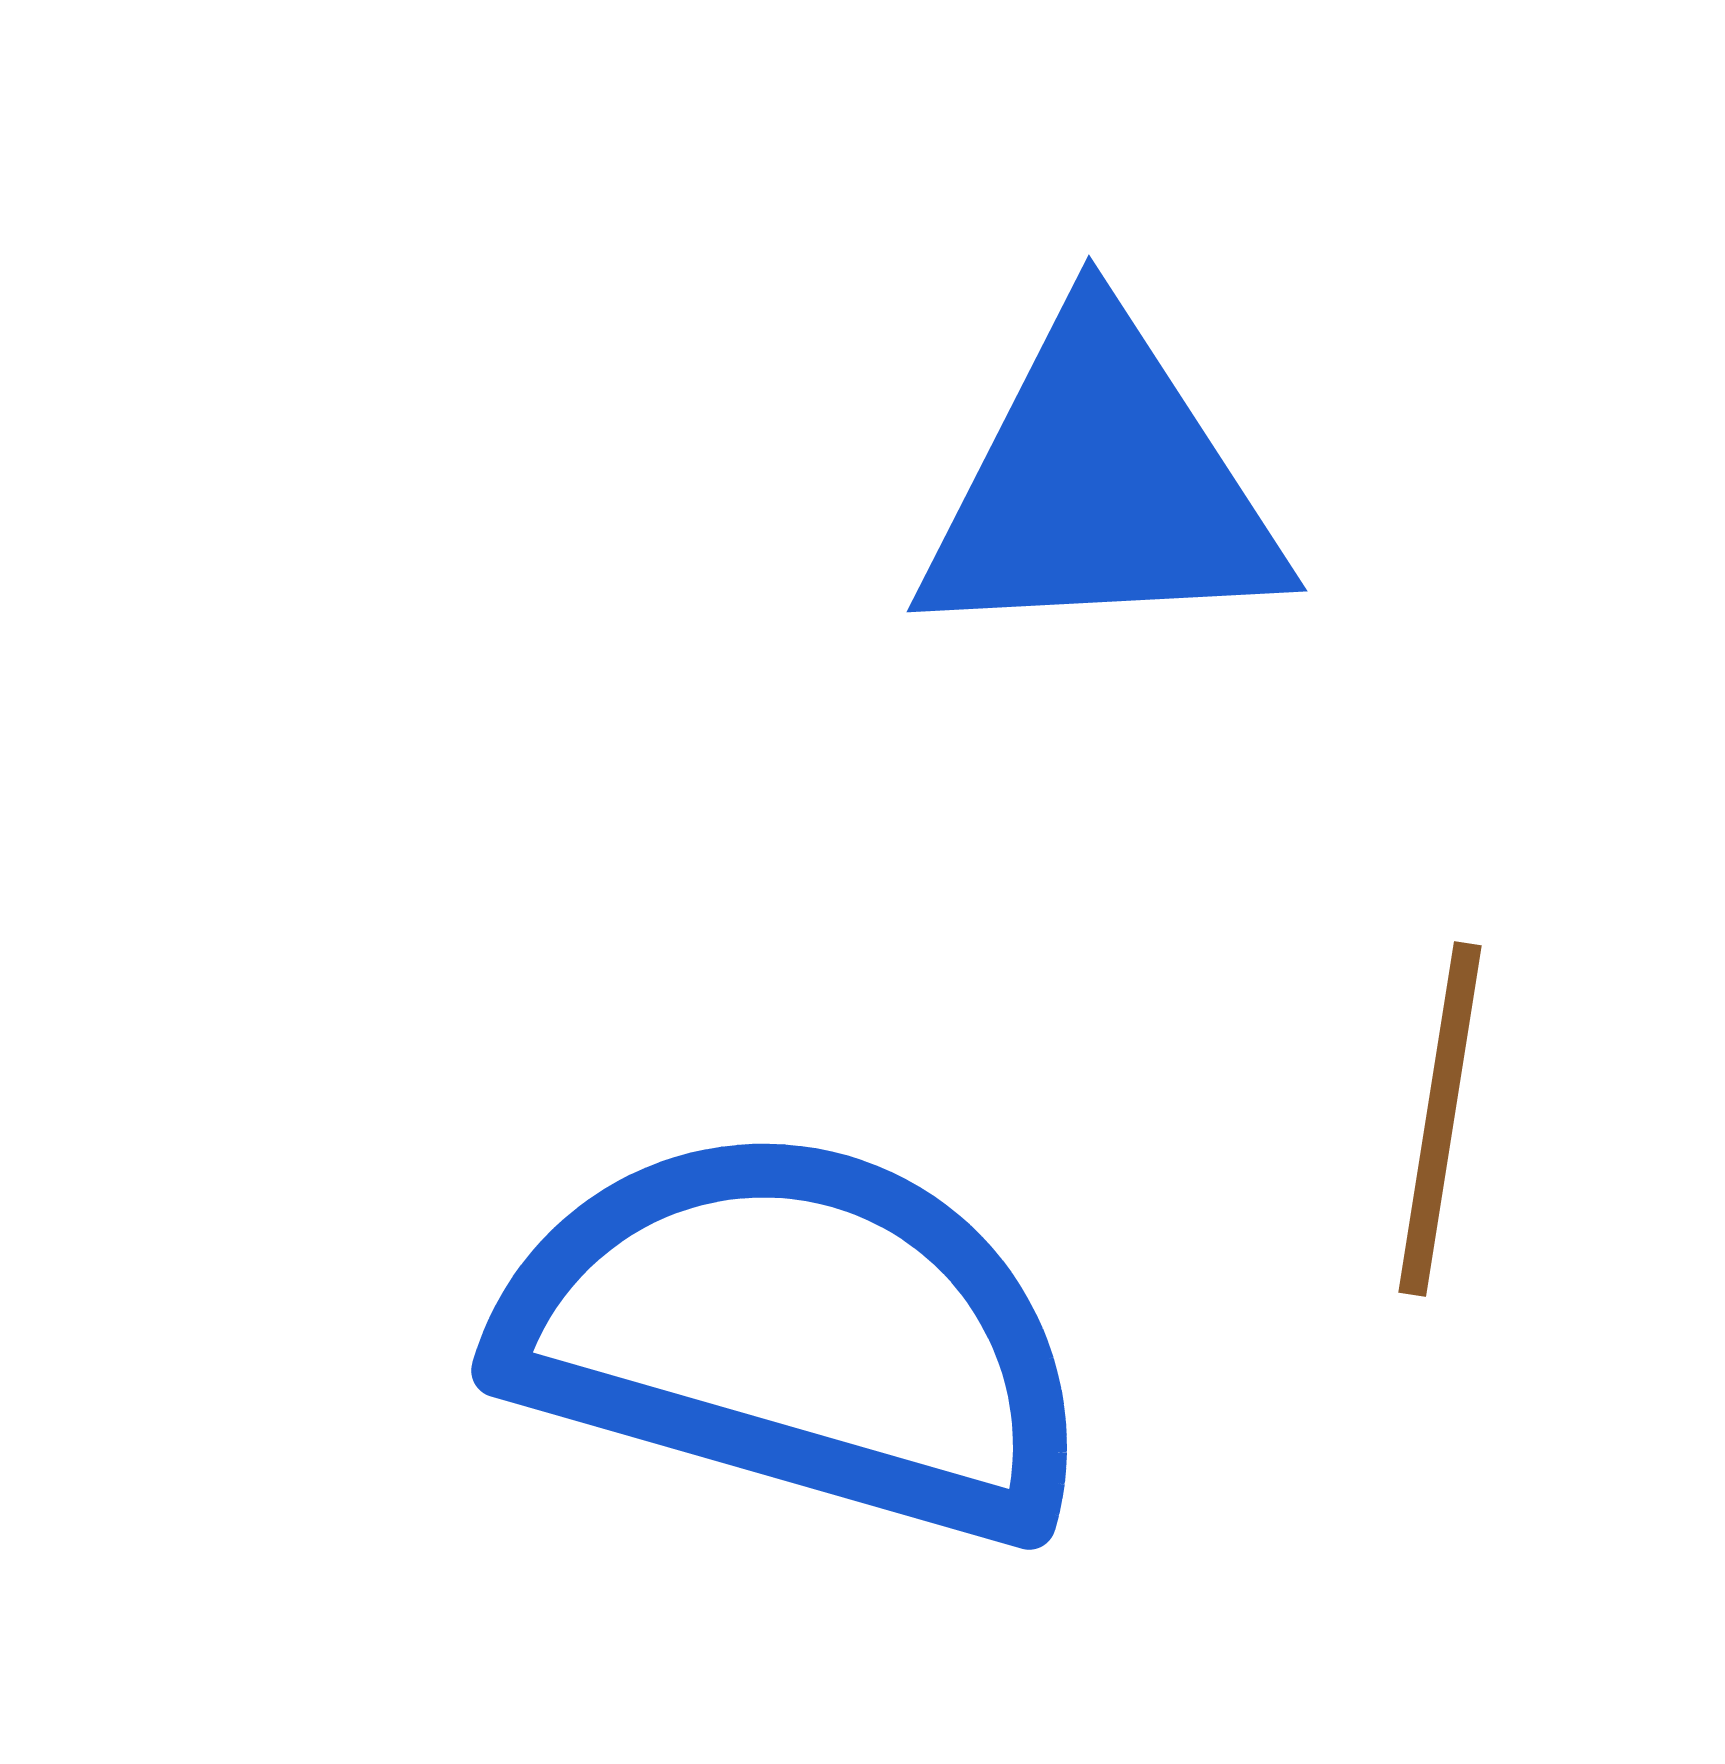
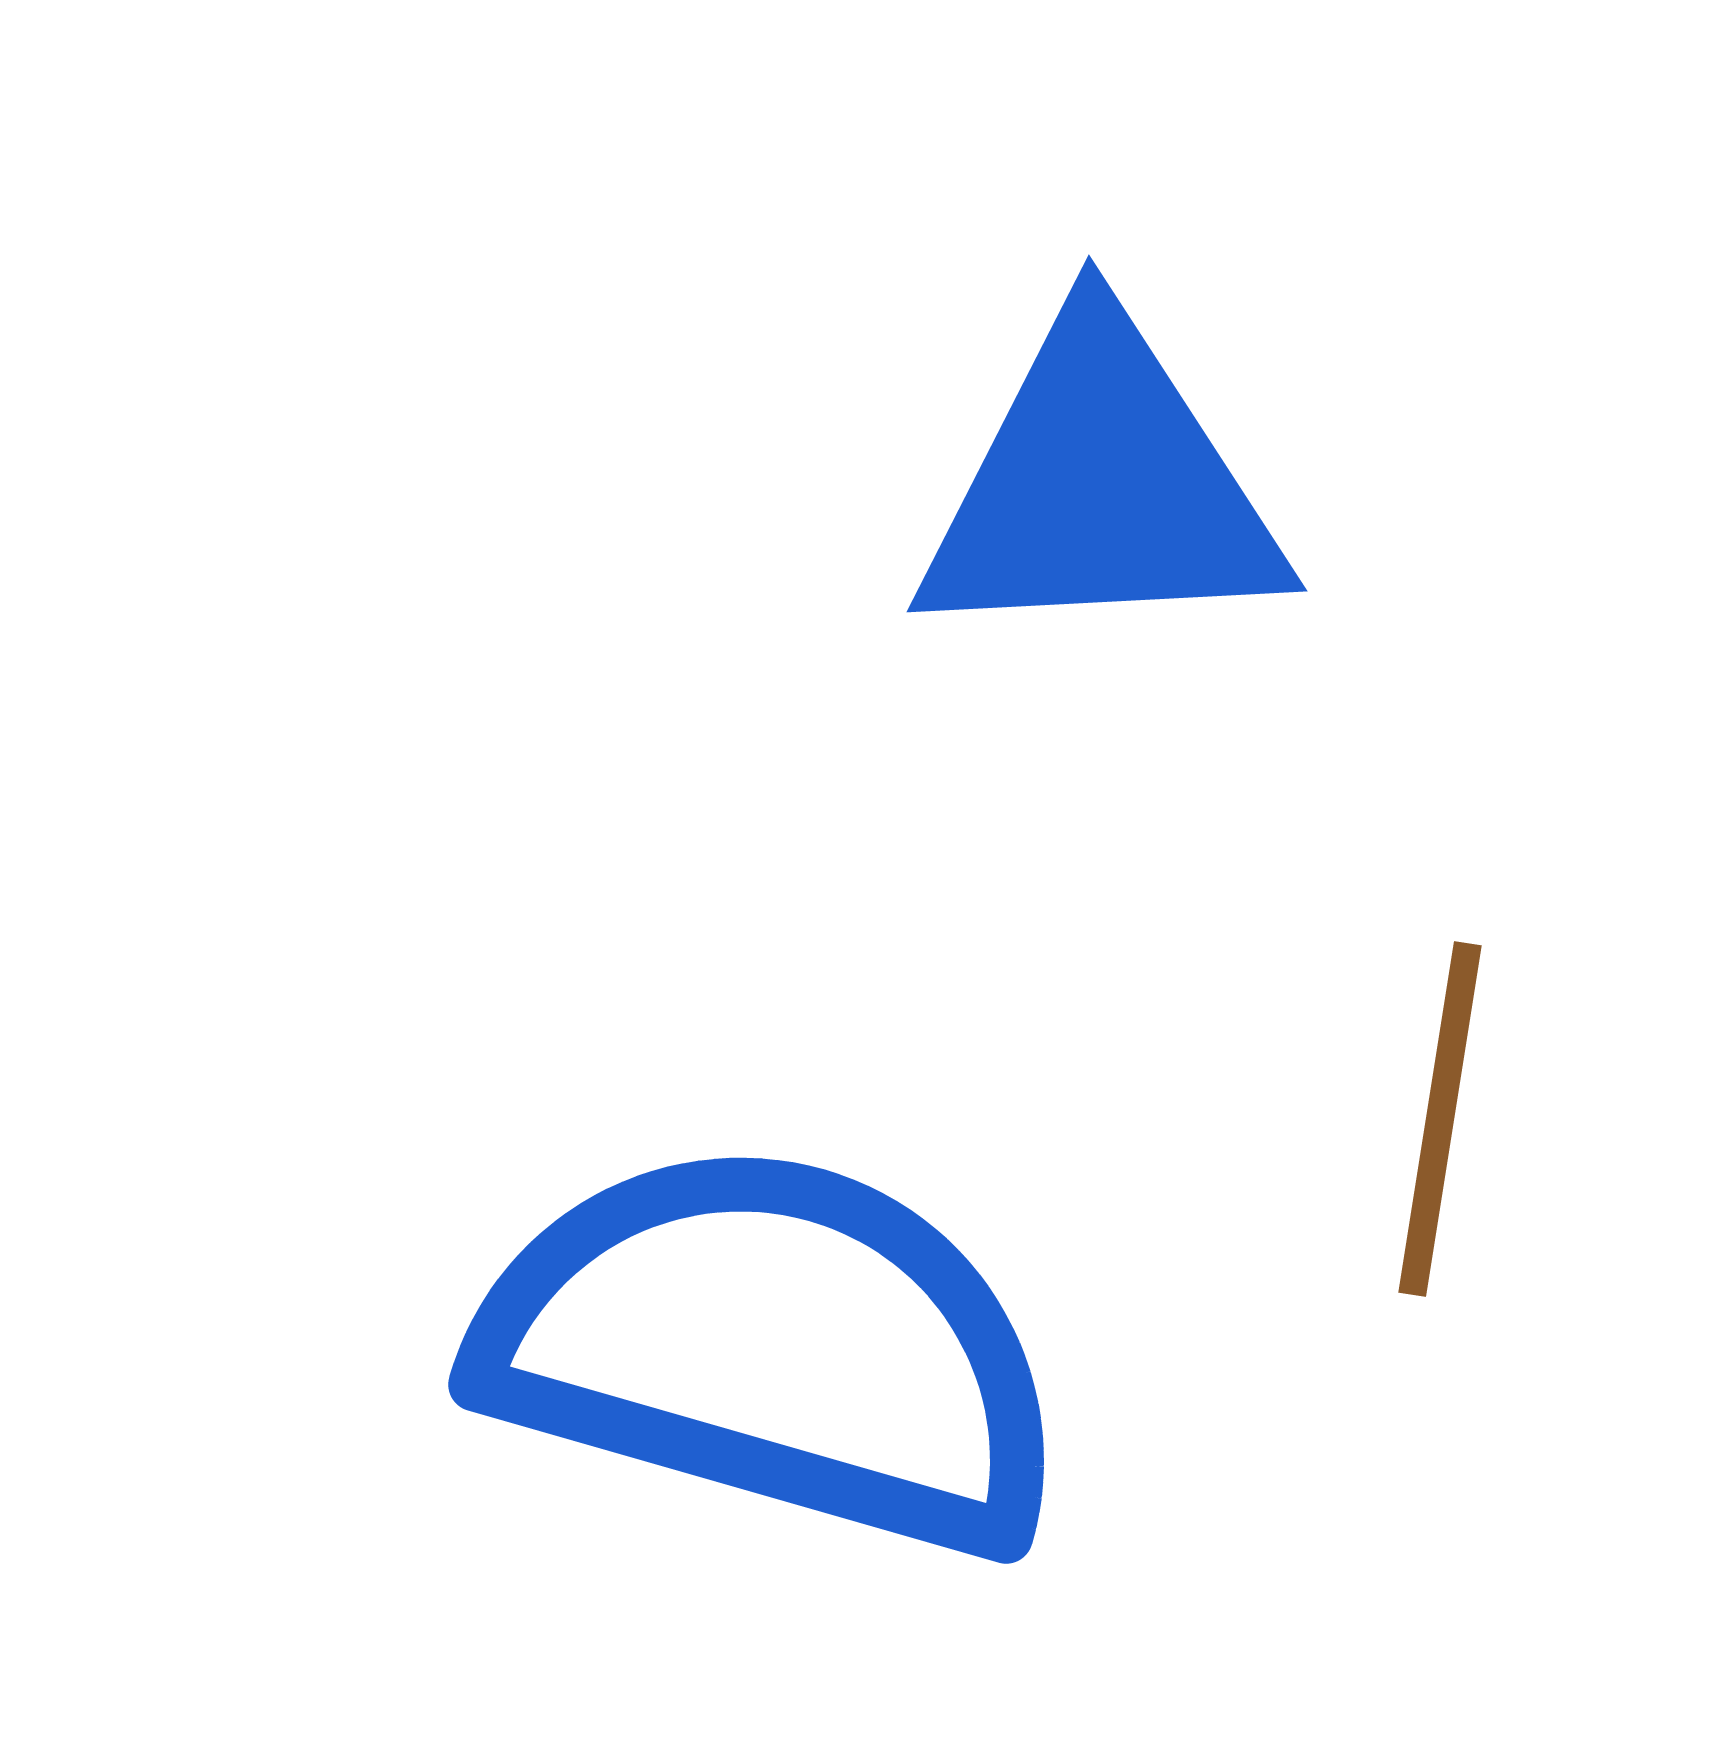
blue semicircle: moved 23 px left, 14 px down
